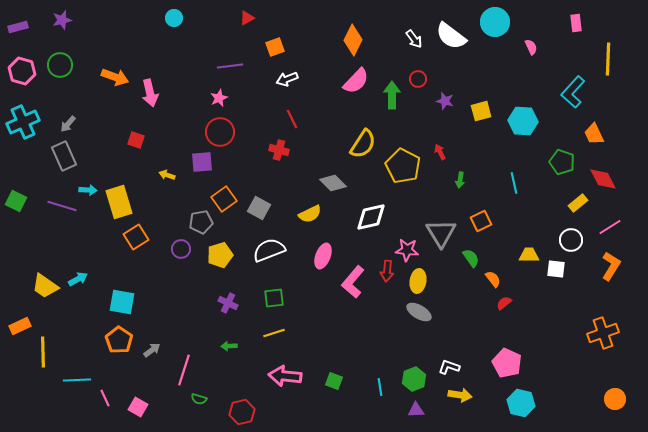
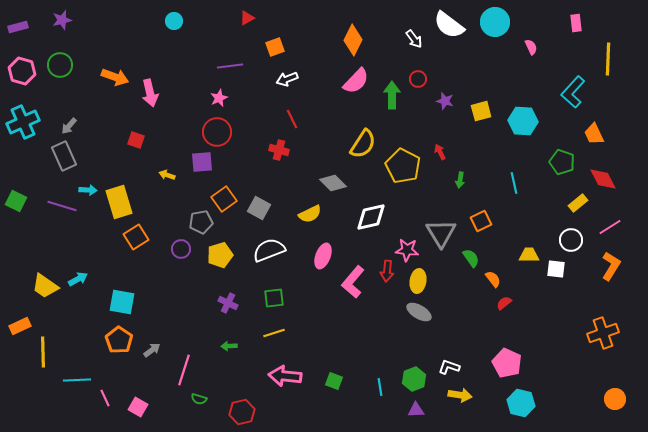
cyan circle at (174, 18): moved 3 px down
white semicircle at (451, 36): moved 2 px left, 11 px up
gray arrow at (68, 124): moved 1 px right, 2 px down
red circle at (220, 132): moved 3 px left
